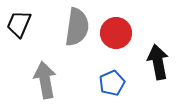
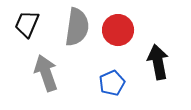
black trapezoid: moved 8 px right
red circle: moved 2 px right, 3 px up
gray arrow: moved 1 px right, 7 px up; rotated 9 degrees counterclockwise
